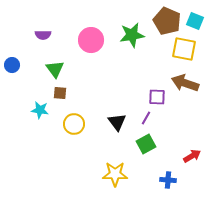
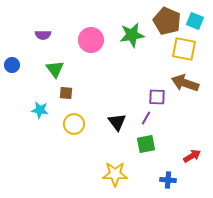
brown square: moved 6 px right
green square: rotated 18 degrees clockwise
